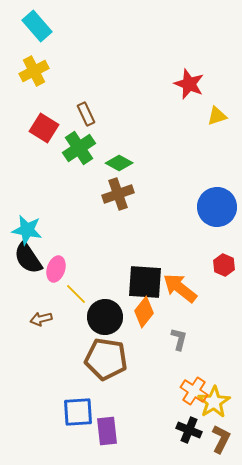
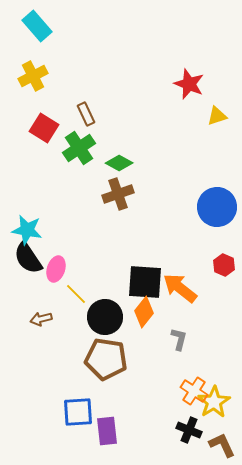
yellow cross: moved 1 px left, 5 px down
brown L-shape: moved 1 px right, 6 px down; rotated 52 degrees counterclockwise
